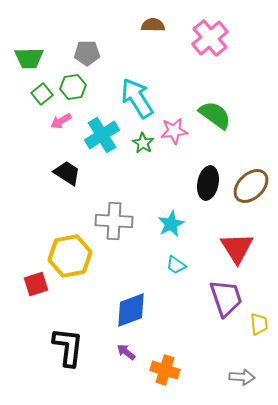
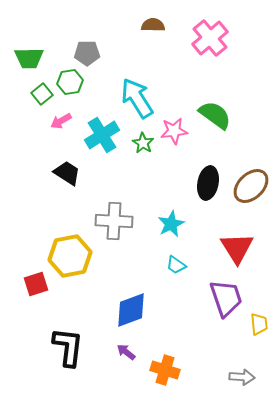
green hexagon: moved 3 px left, 5 px up
